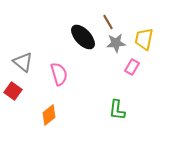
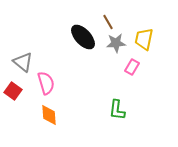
pink semicircle: moved 13 px left, 9 px down
orange diamond: rotated 55 degrees counterclockwise
